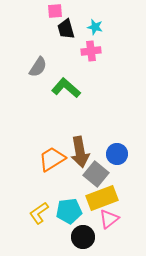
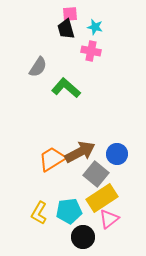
pink square: moved 15 px right, 3 px down
pink cross: rotated 18 degrees clockwise
brown arrow: rotated 108 degrees counterclockwise
yellow rectangle: rotated 12 degrees counterclockwise
yellow L-shape: rotated 25 degrees counterclockwise
